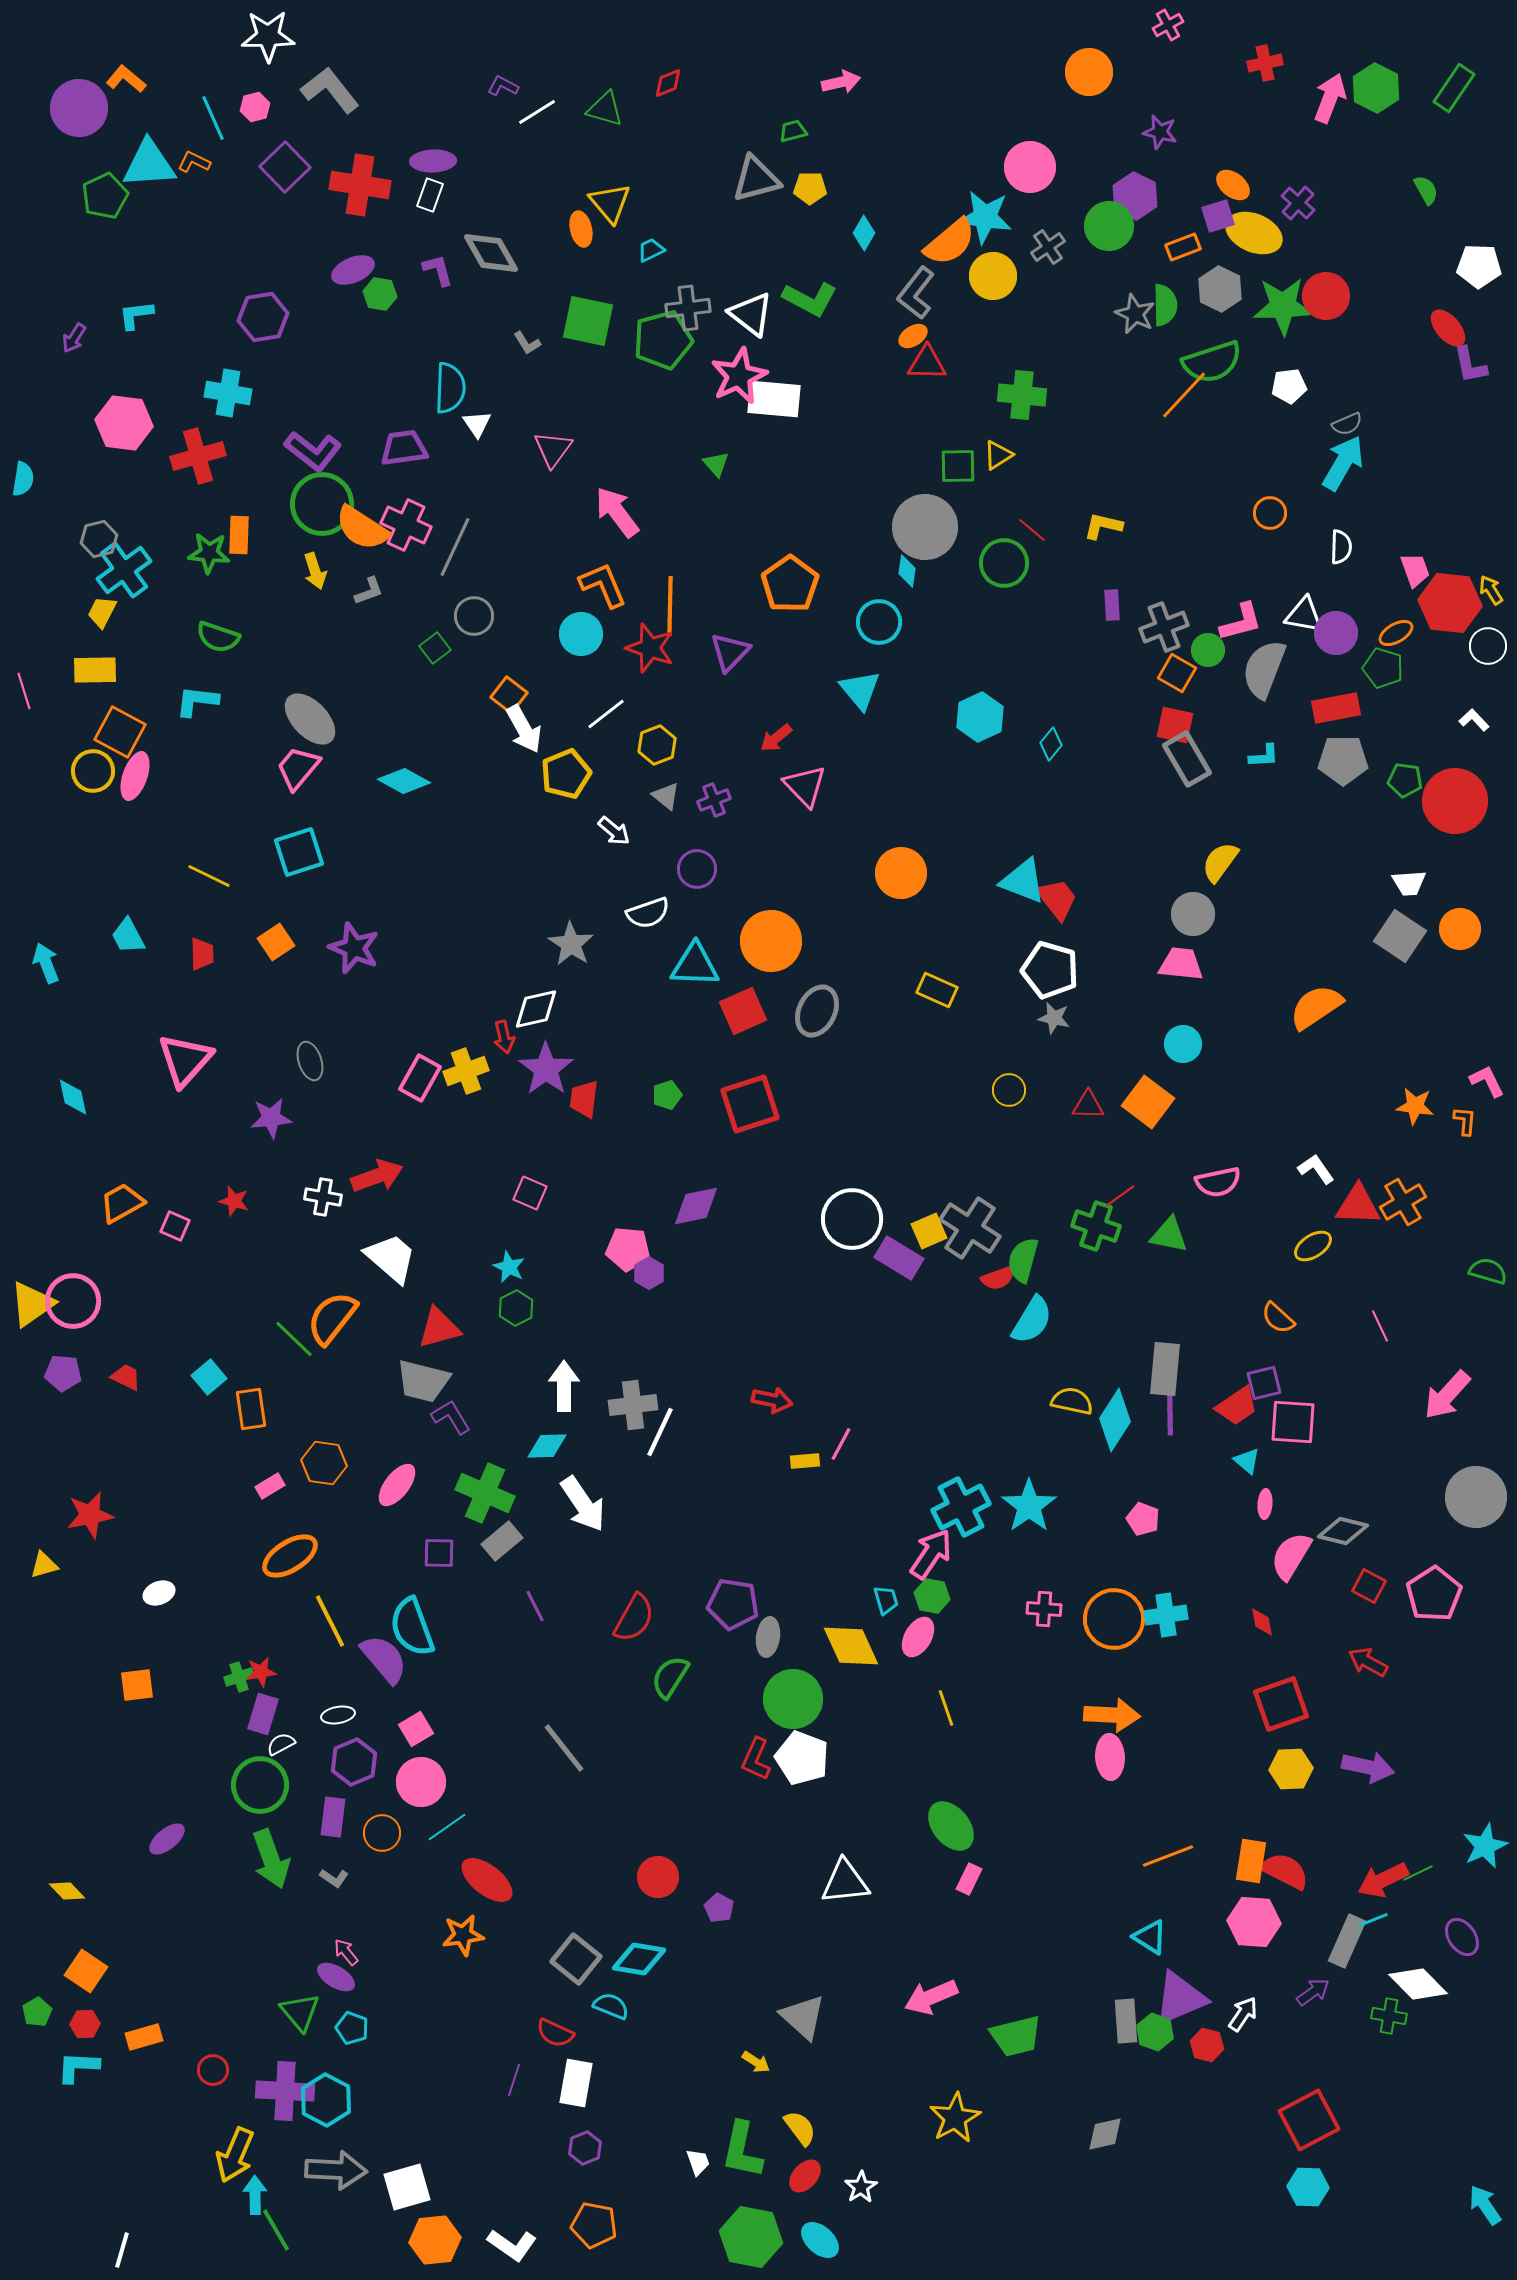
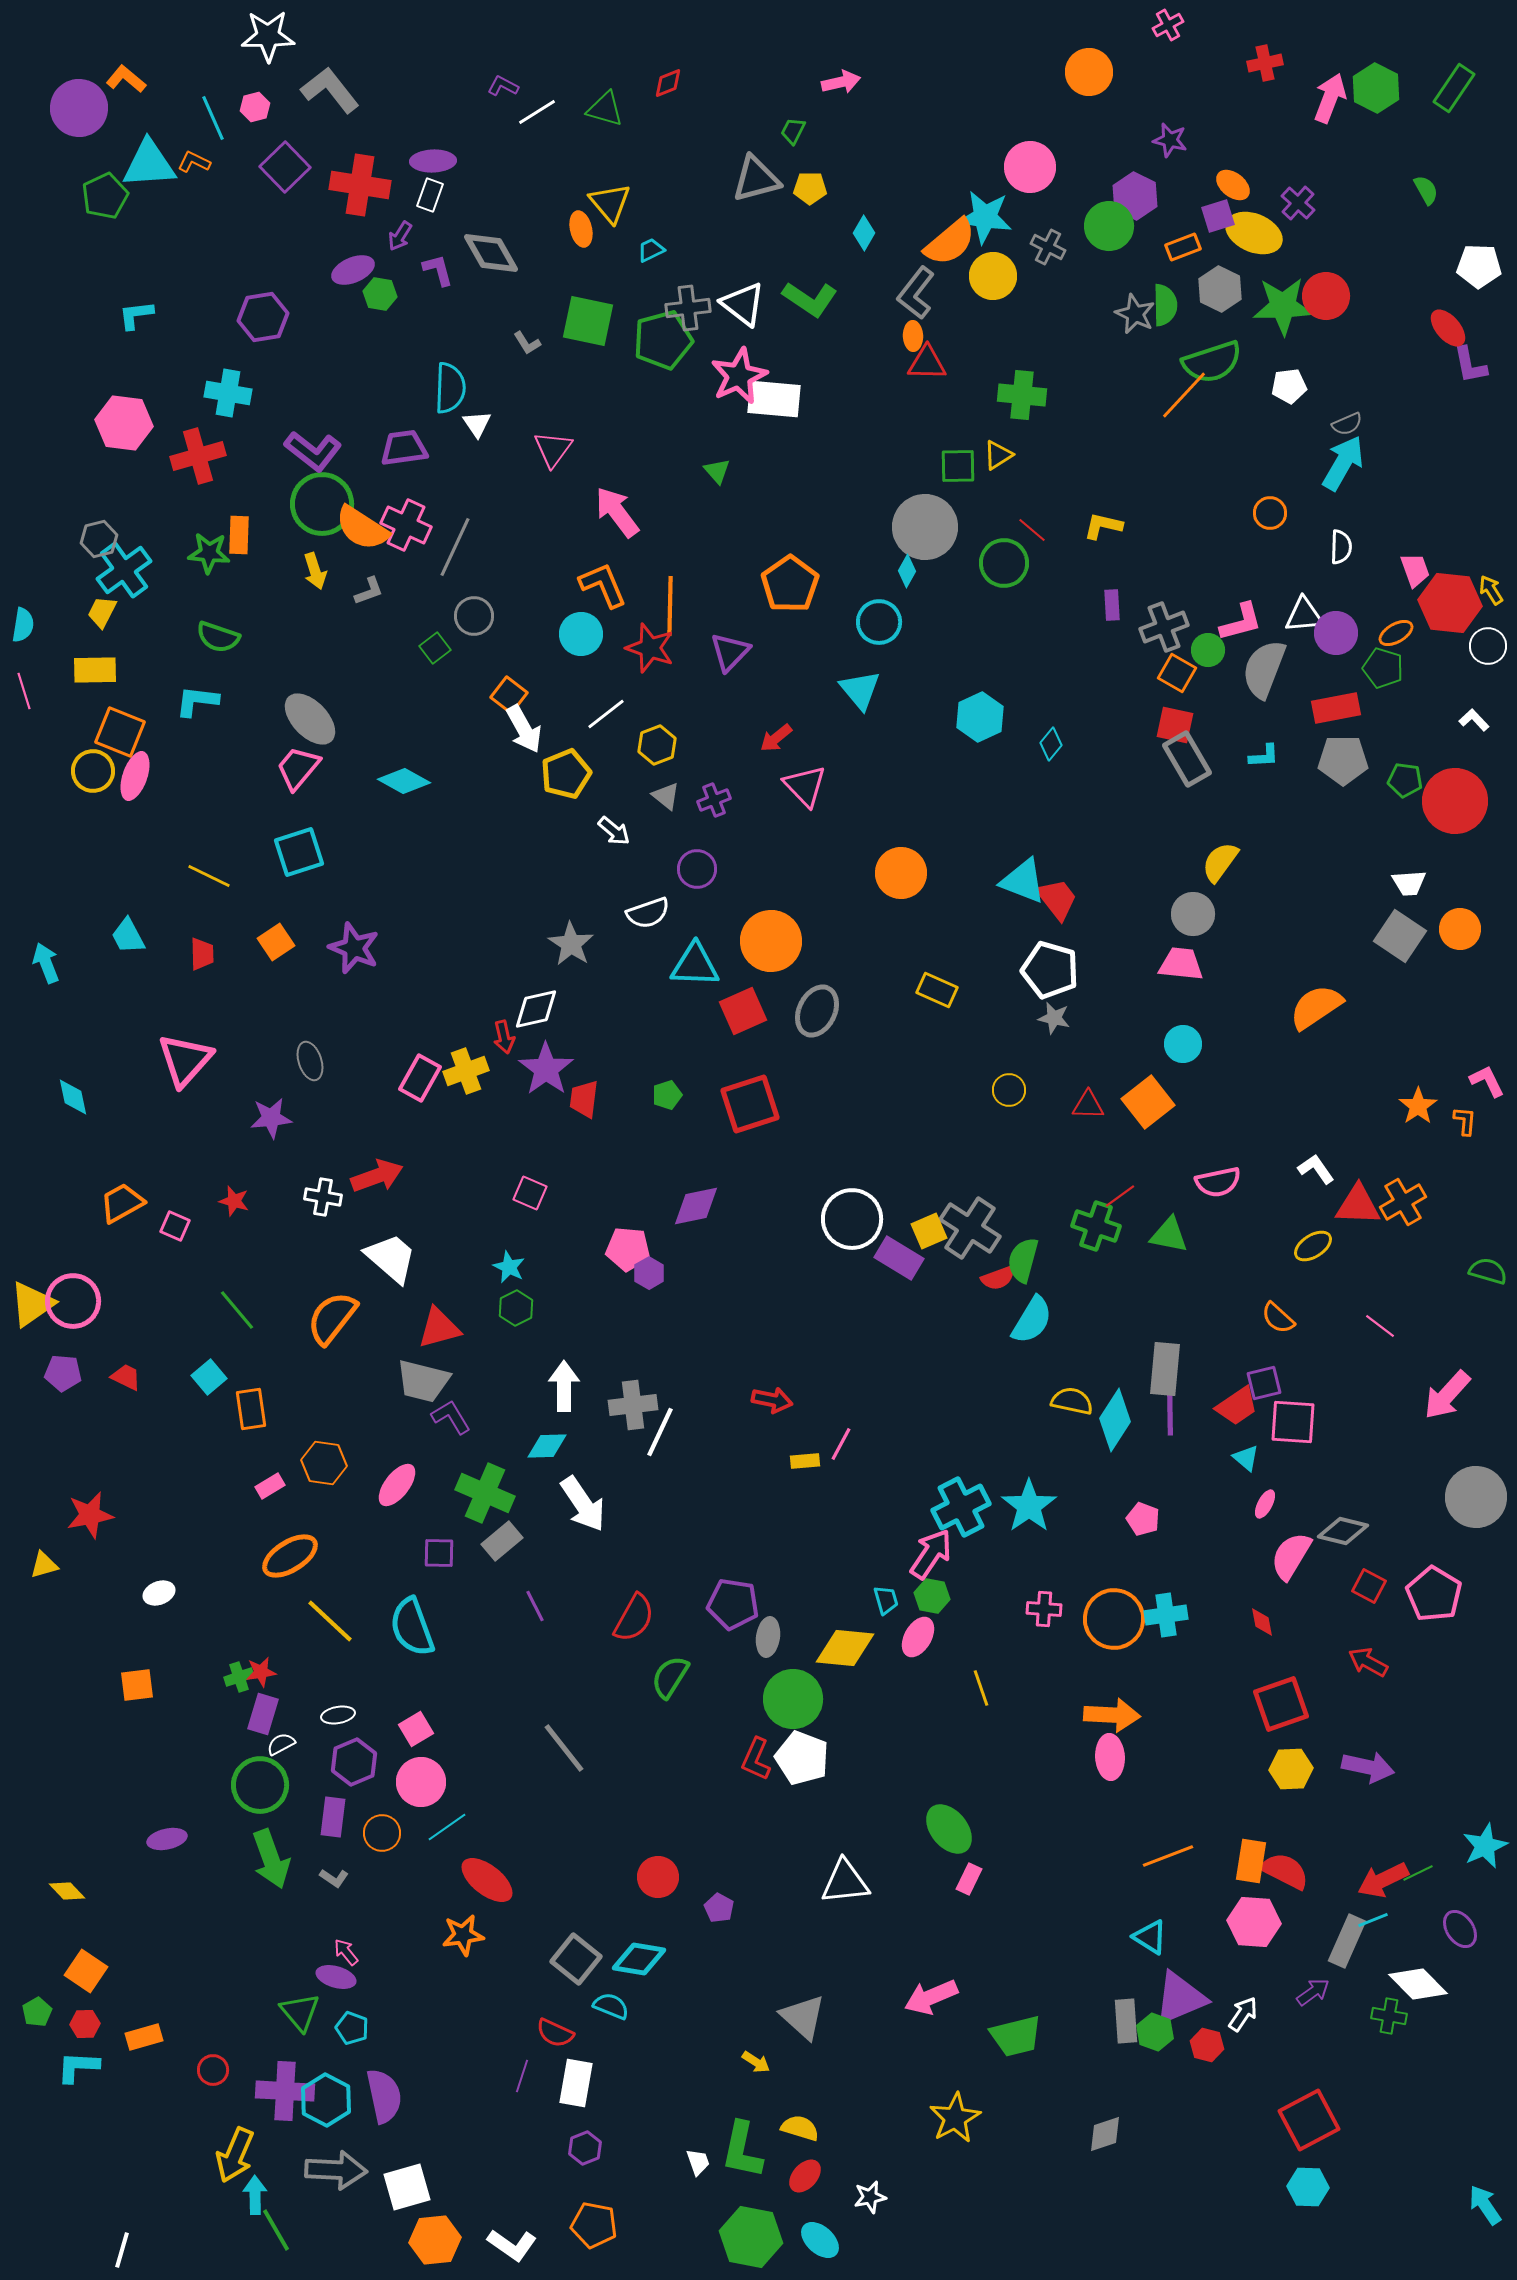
green trapezoid at (793, 131): rotated 48 degrees counterclockwise
purple star at (1160, 132): moved 10 px right, 8 px down
gray cross at (1048, 247): rotated 28 degrees counterclockwise
green L-shape at (810, 299): rotated 6 degrees clockwise
white triangle at (751, 314): moved 8 px left, 10 px up
orange ellipse at (913, 336): rotated 60 degrees counterclockwise
purple arrow at (74, 338): moved 326 px right, 102 px up
green triangle at (716, 464): moved 1 px right, 7 px down
cyan semicircle at (23, 479): moved 146 px down
cyan diamond at (907, 571): rotated 20 degrees clockwise
white triangle at (1304, 615): rotated 15 degrees counterclockwise
orange square at (120, 732): rotated 6 degrees counterclockwise
orange square at (1148, 1102): rotated 15 degrees clockwise
orange star at (1415, 1106): moved 3 px right; rotated 30 degrees clockwise
pink line at (1380, 1326): rotated 28 degrees counterclockwise
green line at (294, 1339): moved 57 px left, 29 px up; rotated 6 degrees clockwise
cyan triangle at (1247, 1461): moved 1 px left, 3 px up
pink ellipse at (1265, 1504): rotated 24 degrees clockwise
pink pentagon at (1434, 1594): rotated 8 degrees counterclockwise
yellow line at (330, 1621): rotated 20 degrees counterclockwise
yellow diamond at (851, 1646): moved 6 px left, 2 px down; rotated 60 degrees counterclockwise
purple semicircle at (384, 1659): moved 437 px down; rotated 28 degrees clockwise
yellow line at (946, 1708): moved 35 px right, 20 px up
green ellipse at (951, 1826): moved 2 px left, 3 px down
purple ellipse at (167, 1839): rotated 27 degrees clockwise
purple ellipse at (1462, 1937): moved 2 px left, 8 px up
purple ellipse at (336, 1977): rotated 15 degrees counterclockwise
purple line at (514, 2080): moved 8 px right, 4 px up
yellow semicircle at (800, 2128): rotated 36 degrees counterclockwise
gray diamond at (1105, 2134): rotated 6 degrees counterclockwise
white star at (861, 2187): moved 9 px right, 10 px down; rotated 20 degrees clockwise
